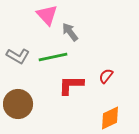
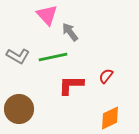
brown circle: moved 1 px right, 5 px down
